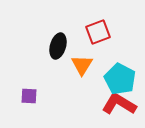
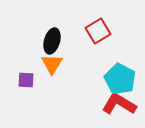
red square: moved 1 px up; rotated 10 degrees counterclockwise
black ellipse: moved 6 px left, 5 px up
orange triangle: moved 30 px left, 1 px up
purple square: moved 3 px left, 16 px up
